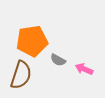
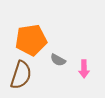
orange pentagon: moved 1 px left, 1 px up
pink arrow: rotated 114 degrees counterclockwise
